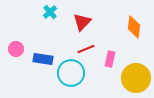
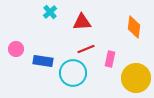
red triangle: rotated 42 degrees clockwise
blue rectangle: moved 2 px down
cyan circle: moved 2 px right
